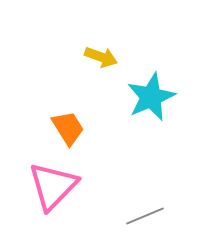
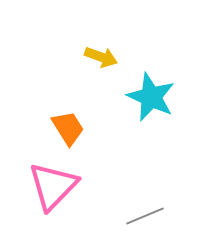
cyan star: rotated 24 degrees counterclockwise
